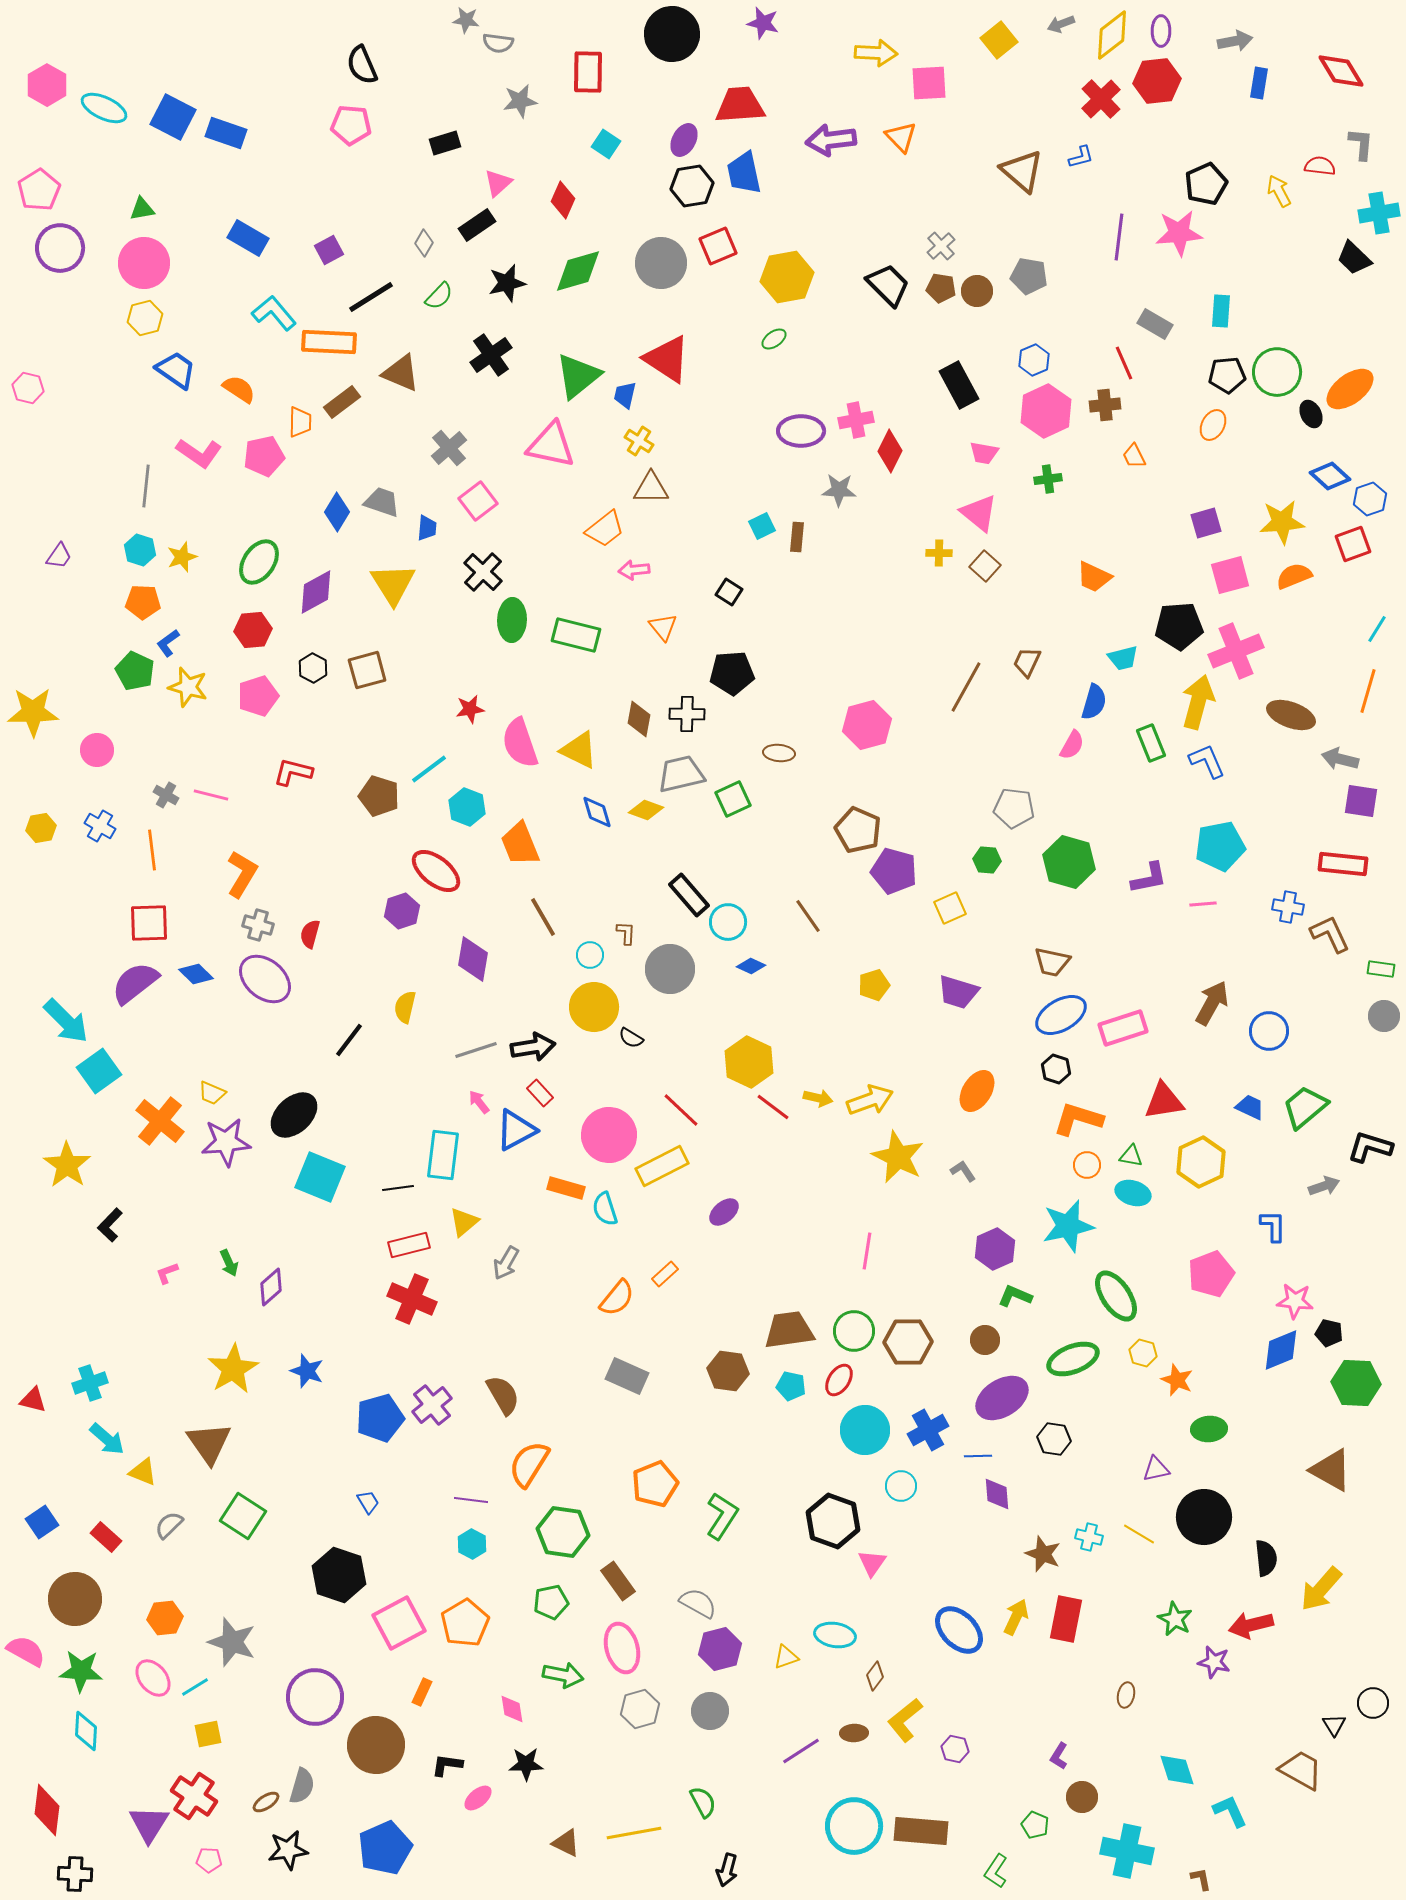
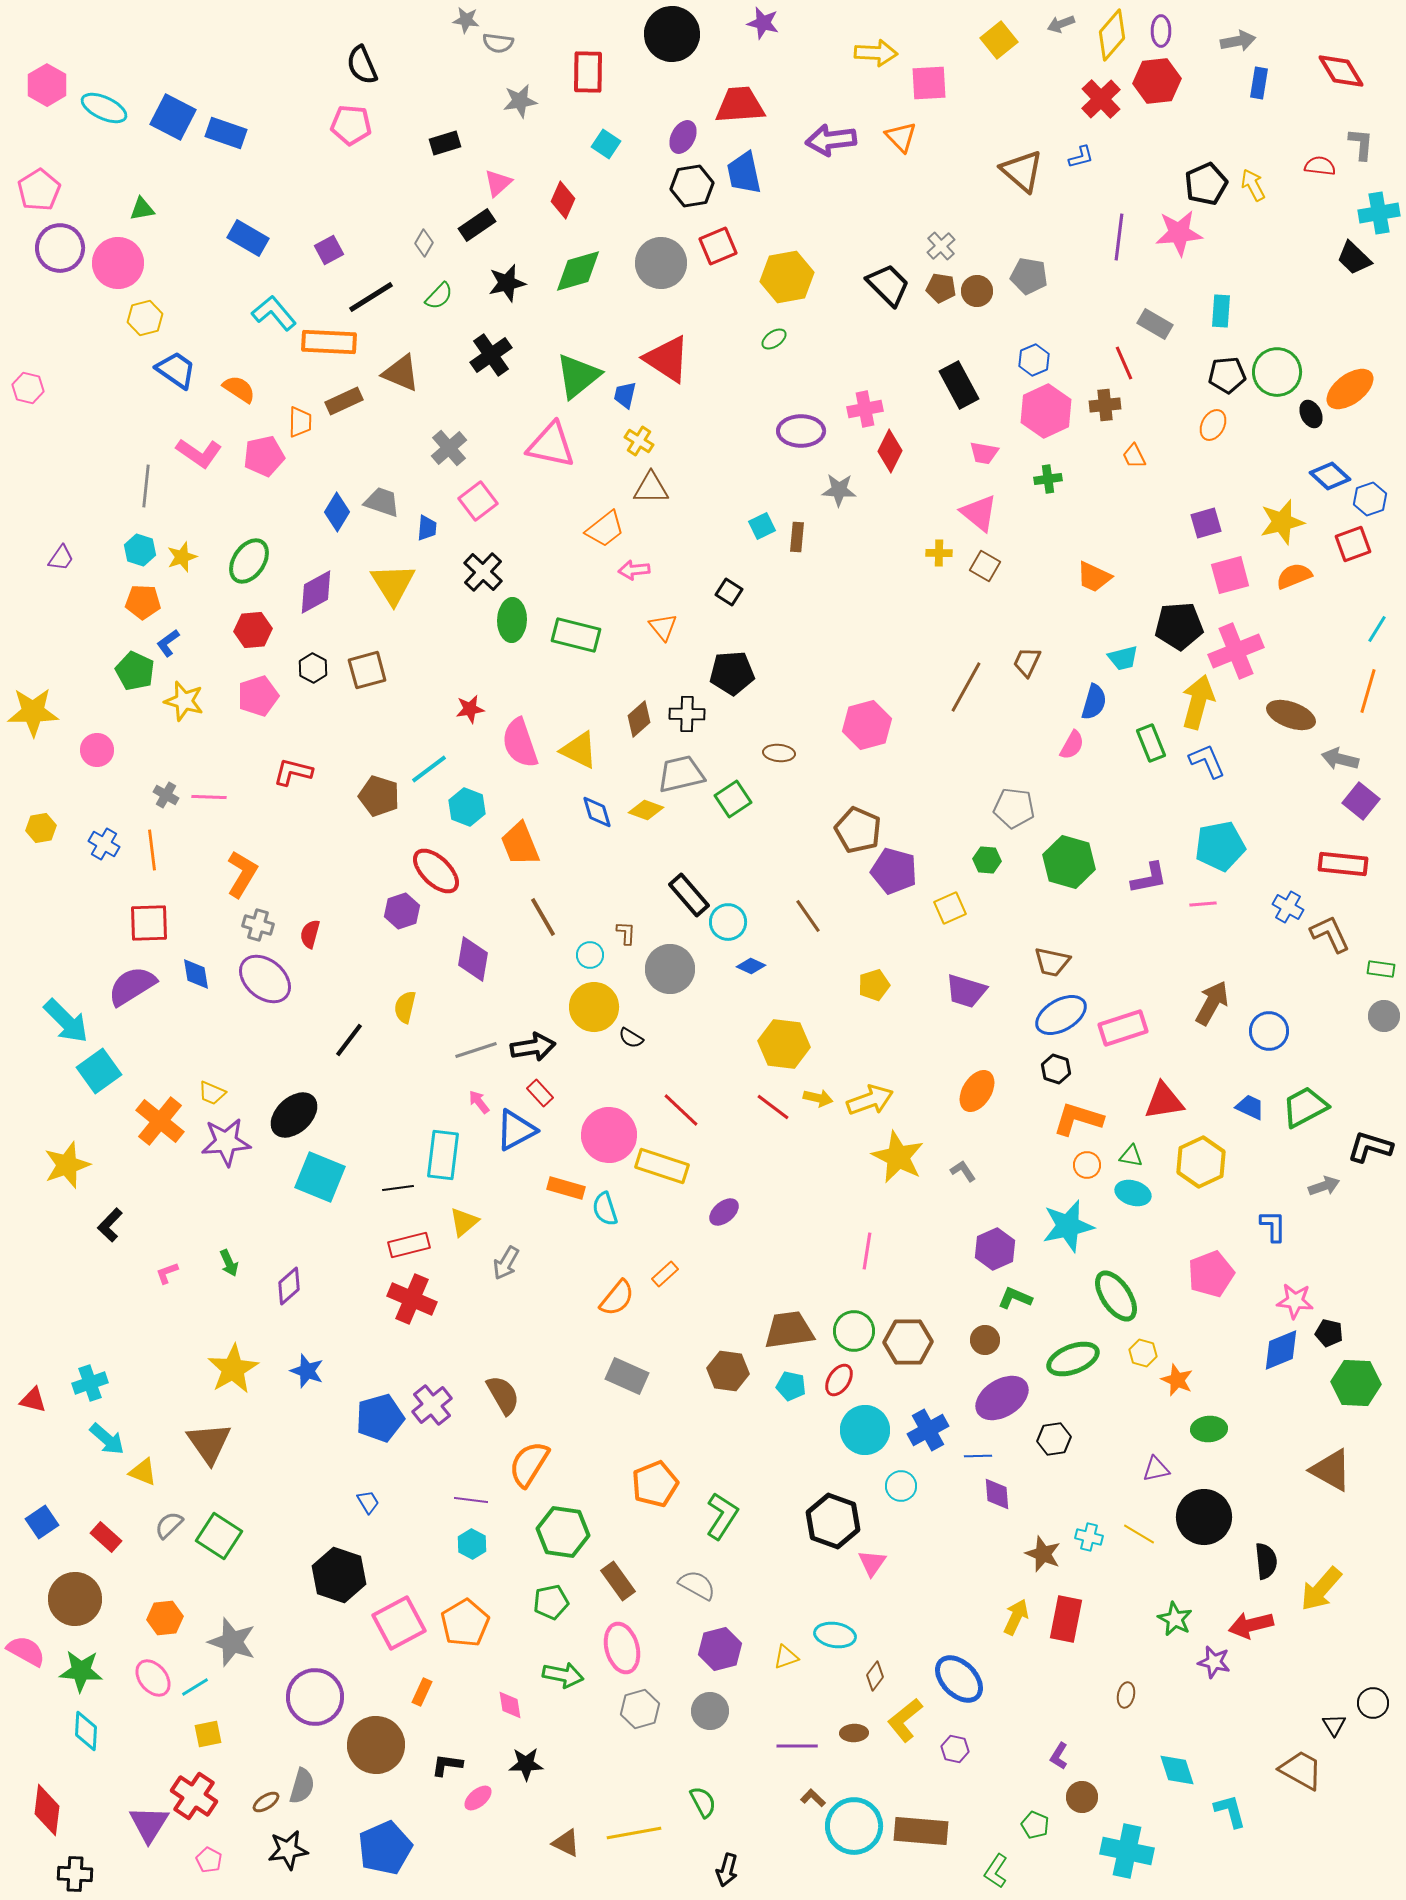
yellow diamond at (1112, 35): rotated 12 degrees counterclockwise
gray arrow at (1235, 41): moved 3 px right
purple ellipse at (684, 140): moved 1 px left, 3 px up
yellow arrow at (1279, 191): moved 26 px left, 6 px up
pink circle at (144, 263): moved 26 px left
brown rectangle at (342, 402): moved 2 px right, 1 px up; rotated 12 degrees clockwise
pink cross at (856, 420): moved 9 px right, 11 px up
yellow star at (1282, 522): rotated 9 degrees counterclockwise
purple trapezoid at (59, 556): moved 2 px right, 2 px down
green ellipse at (259, 562): moved 10 px left, 1 px up
brown square at (985, 566): rotated 12 degrees counterclockwise
yellow star at (188, 687): moved 4 px left, 14 px down
brown diamond at (639, 719): rotated 39 degrees clockwise
pink line at (211, 795): moved 2 px left, 2 px down; rotated 12 degrees counterclockwise
green square at (733, 799): rotated 9 degrees counterclockwise
purple square at (1361, 801): rotated 30 degrees clockwise
blue cross at (100, 826): moved 4 px right, 18 px down
red ellipse at (436, 871): rotated 6 degrees clockwise
blue cross at (1288, 907): rotated 20 degrees clockwise
blue diamond at (196, 974): rotated 36 degrees clockwise
purple semicircle at (135, 983): moved 3 px left, 3 px down; rotated 6 degrees clockwise
purple trapezoid at (958, 992): moved 8 px right, 1 px up
yellow hexagon at (749, 1062): moved 35 px right, 18 px up; rotated 18 degrees counterclockwise
green trapezoid at (1305, 1107): rotated 12 degrees clockwise
yellow star at (67, 1165): rotated 18 degrees clockwise
yellow rectangle at (662, 1166): rotated 45 degrees clockwise
purple diamond at (271, 1287): moved 18 px right, 1 px up
green L-shape at (1015, 1296): moved 2 px down
black hexagon at (1054, 1439): rotated 16 degrees counterclockwise
green square at (243, 1516): moved 24 px left, 20 px down
black semicircle at (1266, 1558): moved 3 px down
gray semicircle at (698, 1603): moved 1 px left, 18 px up
blue ellipse at (959, 1630): moved 49 px down
pink diamond at (512, 1709): moved 2 px left, 4 px up
purple line at (801, 1751): moved 4 px left, 5 px up; rotated 33 degrees clockwise
cyan L-shape at (1230, 1811): rotated 9 degrees clockwise
pink pentagon at (209, 1860): rotated 25 degrees clockwise
brown L-shape at (1201, 1879): moved 388 px left, 81 px up; rotated 35 degrees counterclockwise
